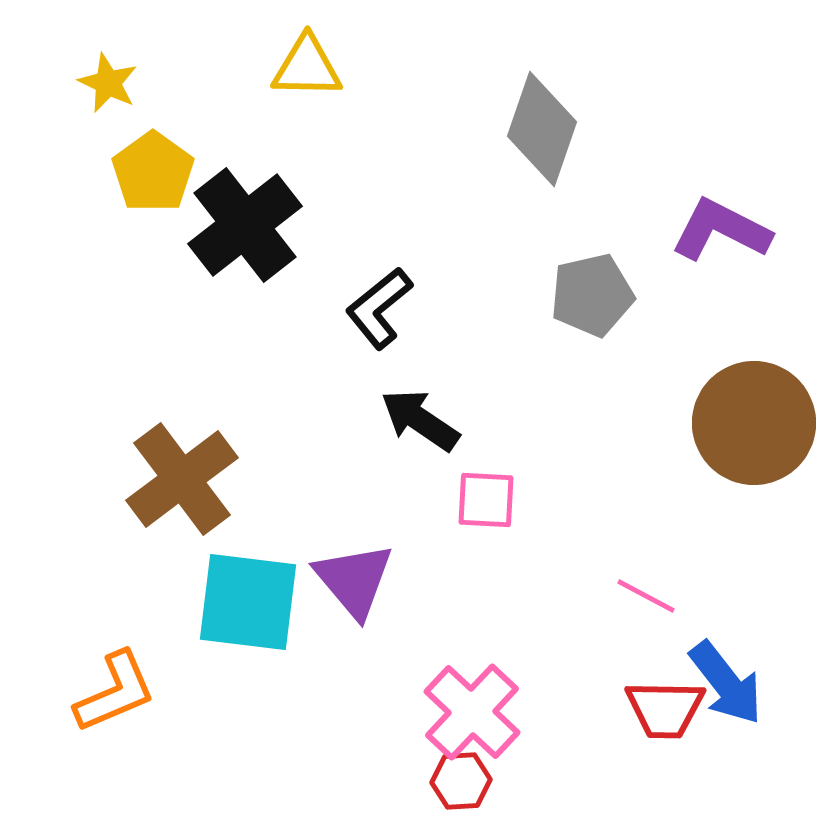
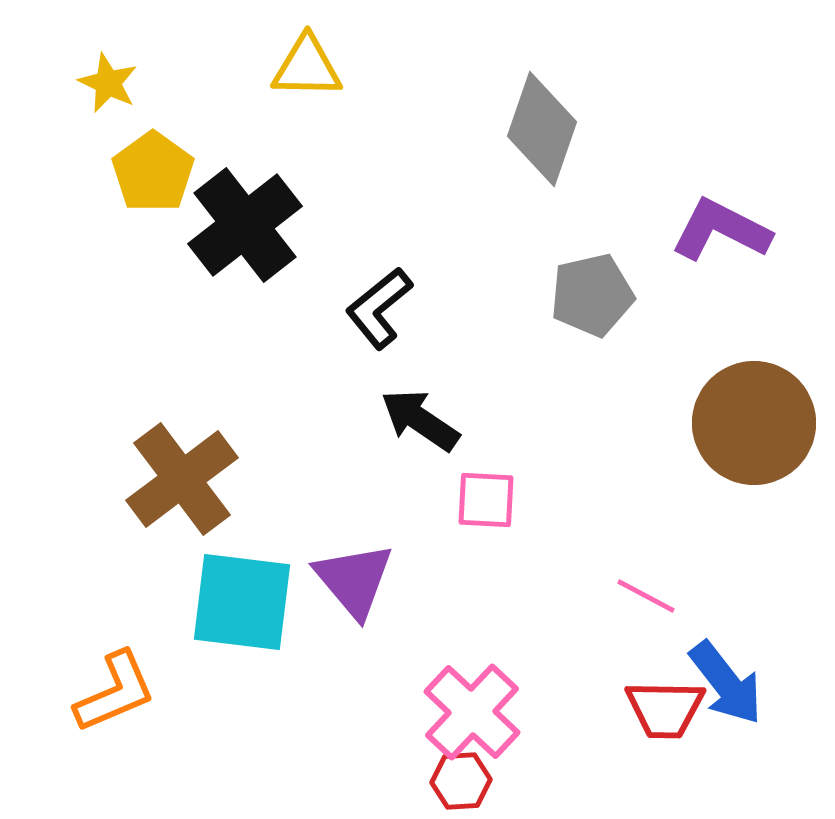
cyan square: moved 6 px left
